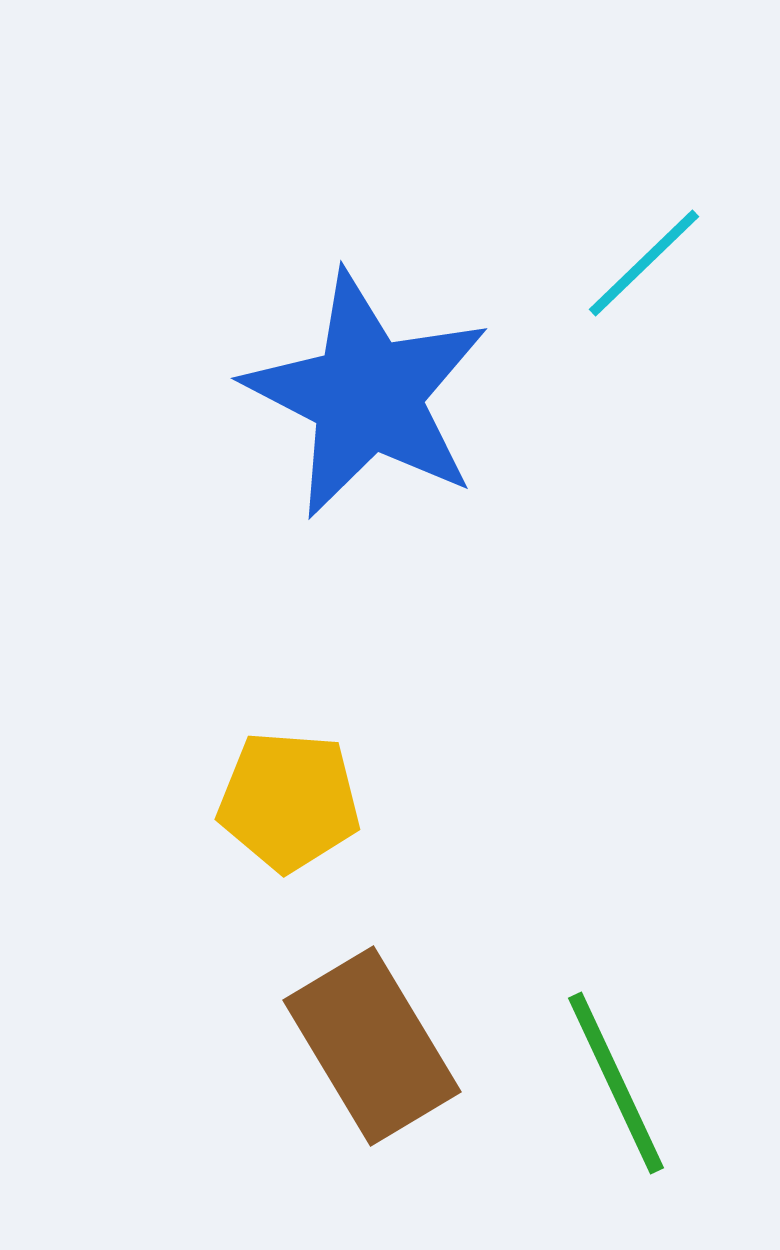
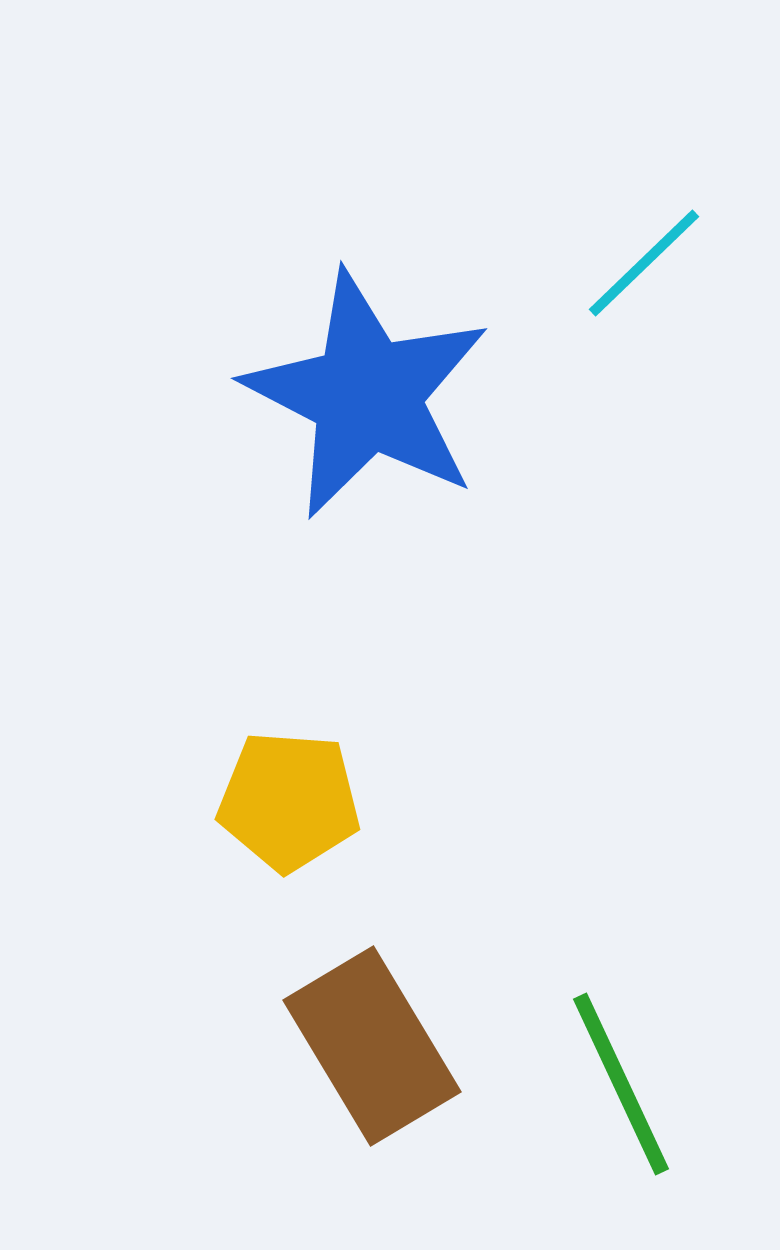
green line: moved 5 px right, 1 px down
